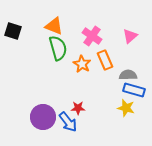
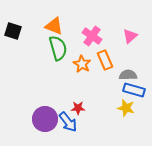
purple circle: moved 2 px right, 2 px down
